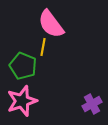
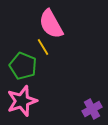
pink semicircle: rotated 8 degrees clockwise
yellow line: rotated 42 degrees counterclockwise
purple cross: moved 5 px down
